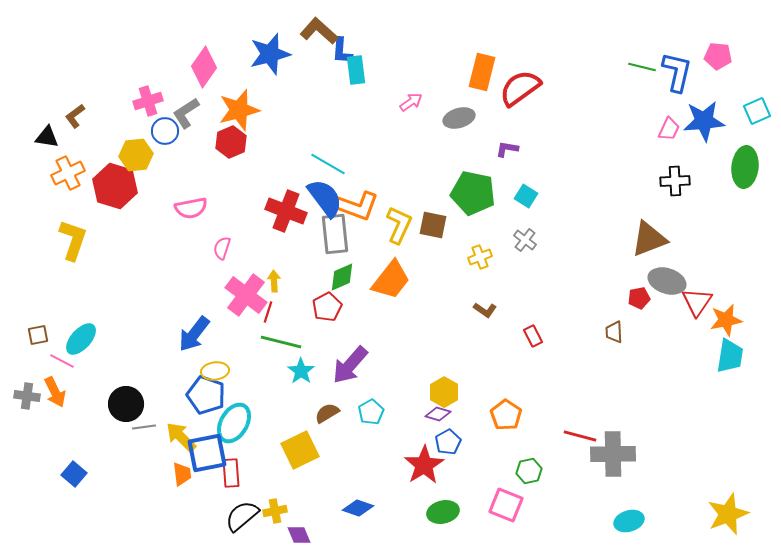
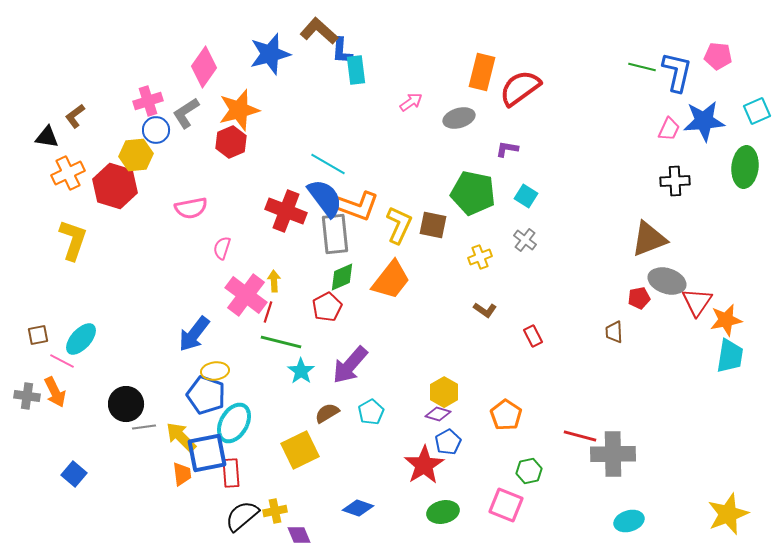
blue circle at (165, 131): moved 9 px left, 1 px up
